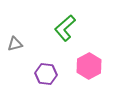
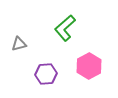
gray triangle: moved 4 px right
purple hexagon: rotated 10 degrees counterclockwise
